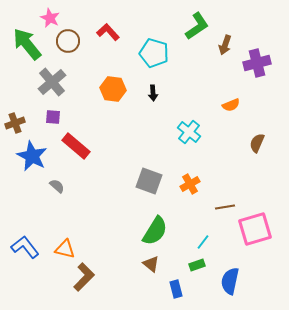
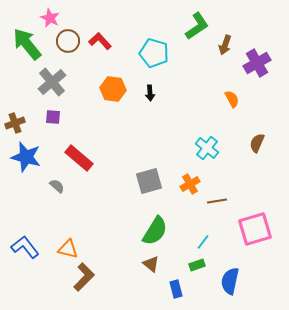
red L-shape: moved 8 px left, 9 px down
purple cross: rotated 16 degrees counterclockwise
black arrow: moved 3 px left
orange semicircle: moved 1 px right, 6 px up; rotated 96 degrees counterclockwise
cyan cross: moved 18 px right, 16 px down
red rectangle: moved 3 px right, 12 px down
blue star: moved 6 px left, 1 px down; rotated 12 degrees counterclockwise
gray square: rotated 36 degrees counterclockwise
brown line: moved 8 px left, 6 px up
orange triangle: moved 3 px right
